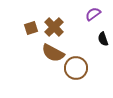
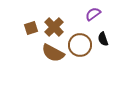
brown circle: moved 4 px right, 23 px up
